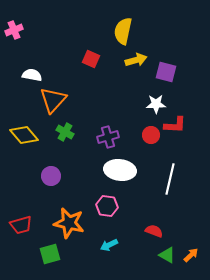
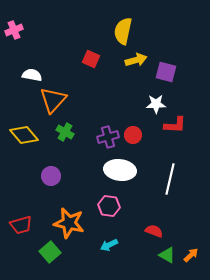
red circle: moved 18 px left
pink hexagon: moved 2 px right
green square: moved 2 px up; rotated 25 degrees counterclockwise
